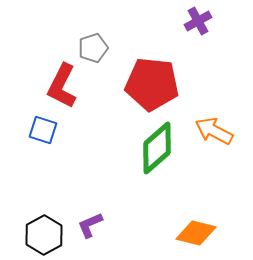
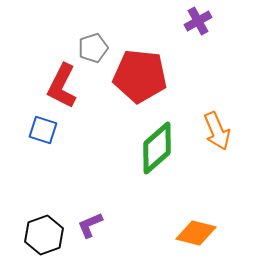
red pentagon: moved 12 px left, 8 px up
orange arrow: moved 3 px right; rotated 141 degrees counterclockwise
black hexagon: rotated 9 degrees clockwise
